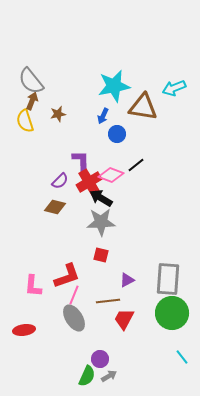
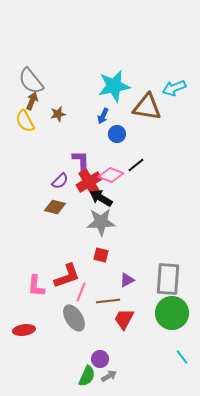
brown triangle: moved 4 px right
yellow semicircle: rotated 10 degrees counterclockwise
pink L-shape: moved 3 px right
pink line: moved 7 px right, 3 px up
